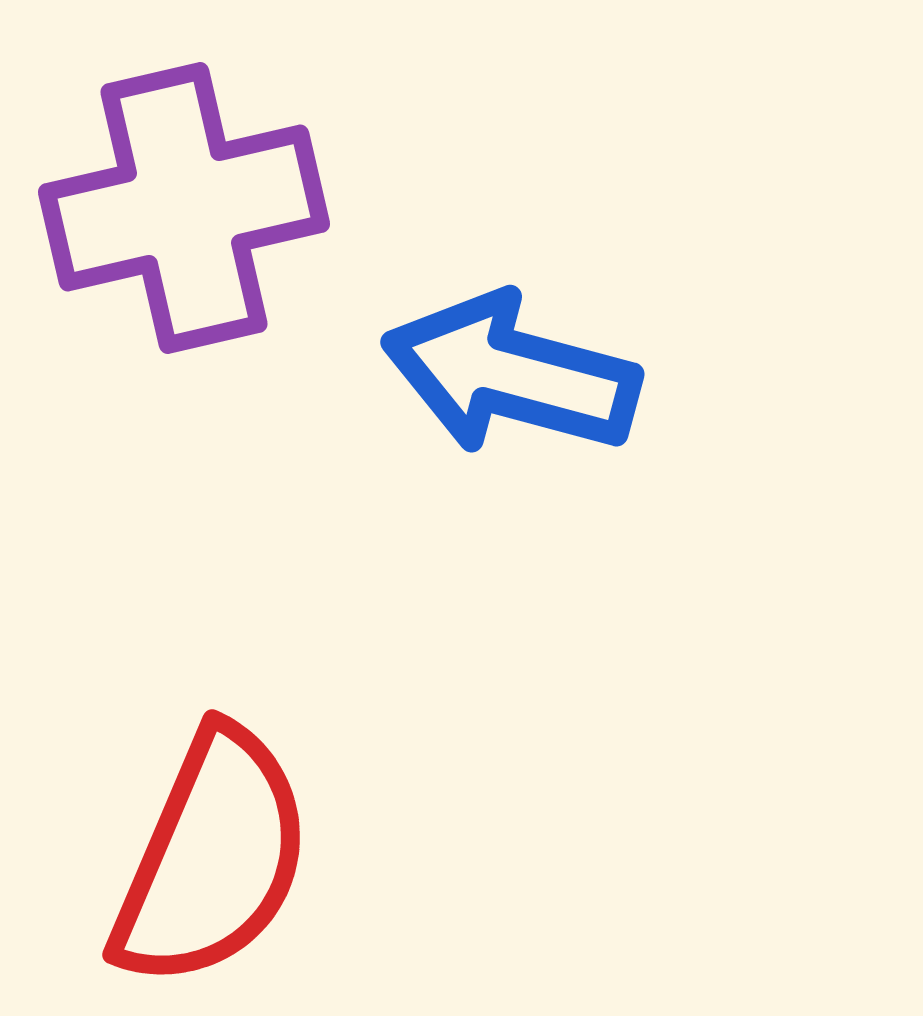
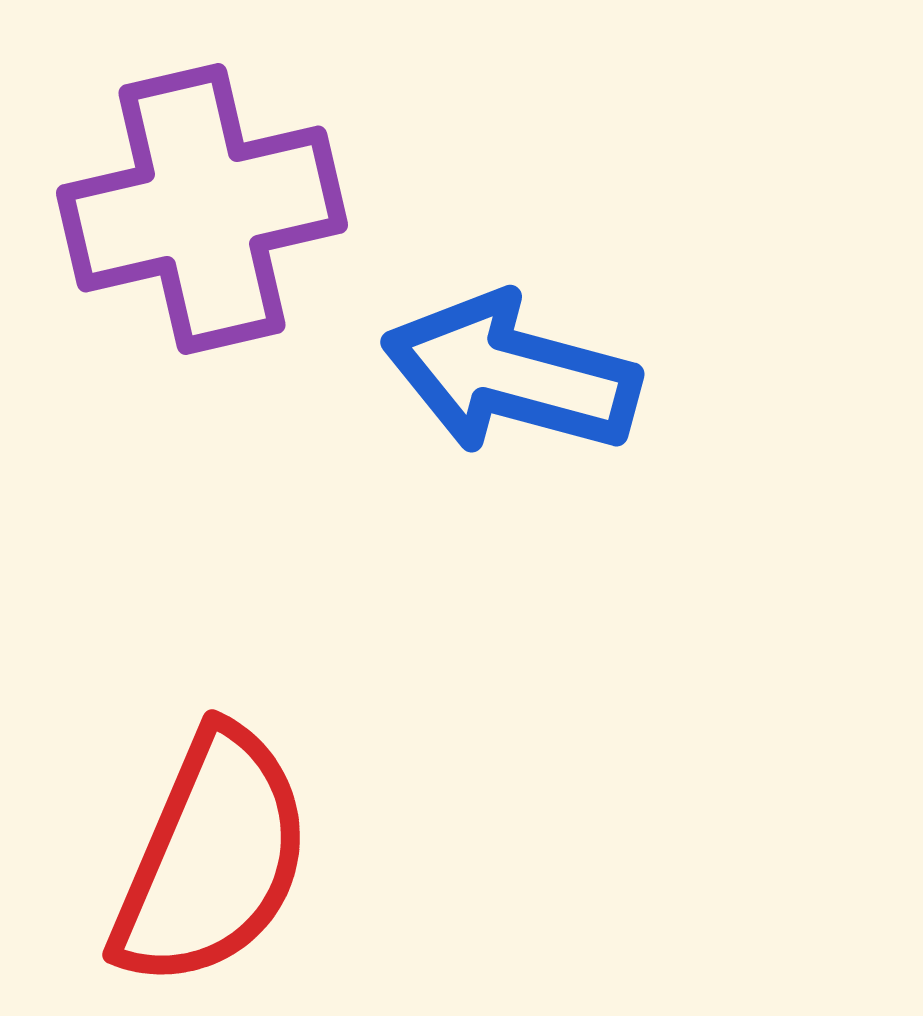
purple cross: moved 18 px right, 1 px down
